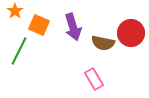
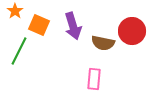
purple arrow: moved 1 px up
red circle: moved 1 px right, 2 px up
pink rectangle: rotated 35 degrees clockwise
